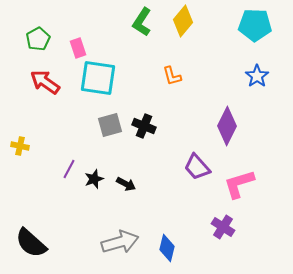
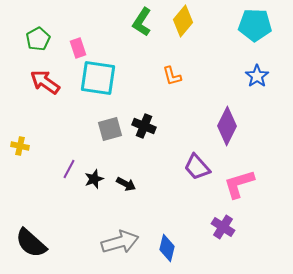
gray square: moved 4 px down
